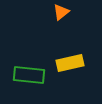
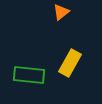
yellow rectangle: rotated 48 degrees counterclockwise
